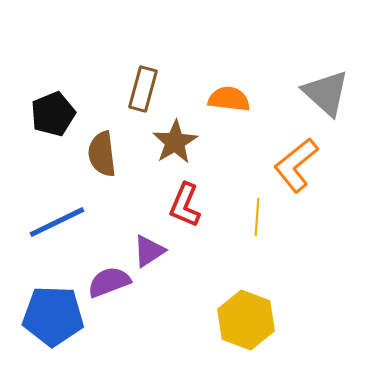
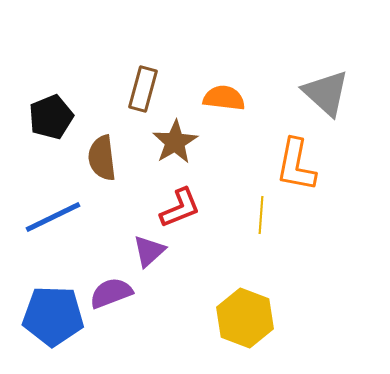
orange semicircle: moved 5 px left, 1 px up
black pentagon: moved 2 px left, 3 px down
brown semicircle: moved 4 px down
orange L-shape: rotated 40 degrees counterclockwise
red L-shape: moved 5 px left, 3 px down; rotated 135 degrees counterclockwise
yellow line: moved 4 px right, 2 px up
blue line: moved 4 px left, 5 px up
purple triangle: rotated 9 degrees counterclockwise
purple semicircle: moved 2 px right, 11 px down
yellow hexagon: moved 1 px left, 2 px up
